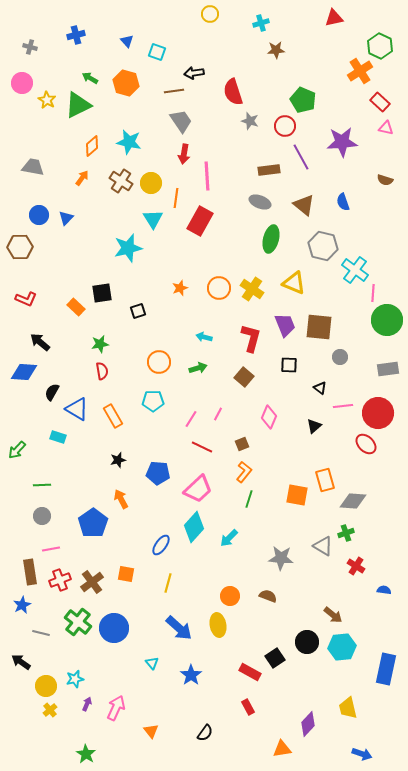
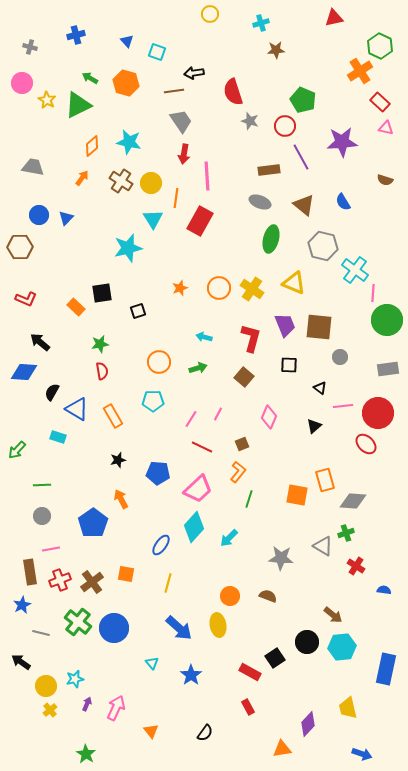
blue semicircle at (343, 202): rotated 12 degrees counterclockwise
orange L-shape at (244, 472): moved 6 px left
